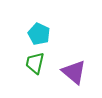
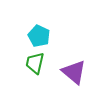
cyan pentagon: moved 2 px down
